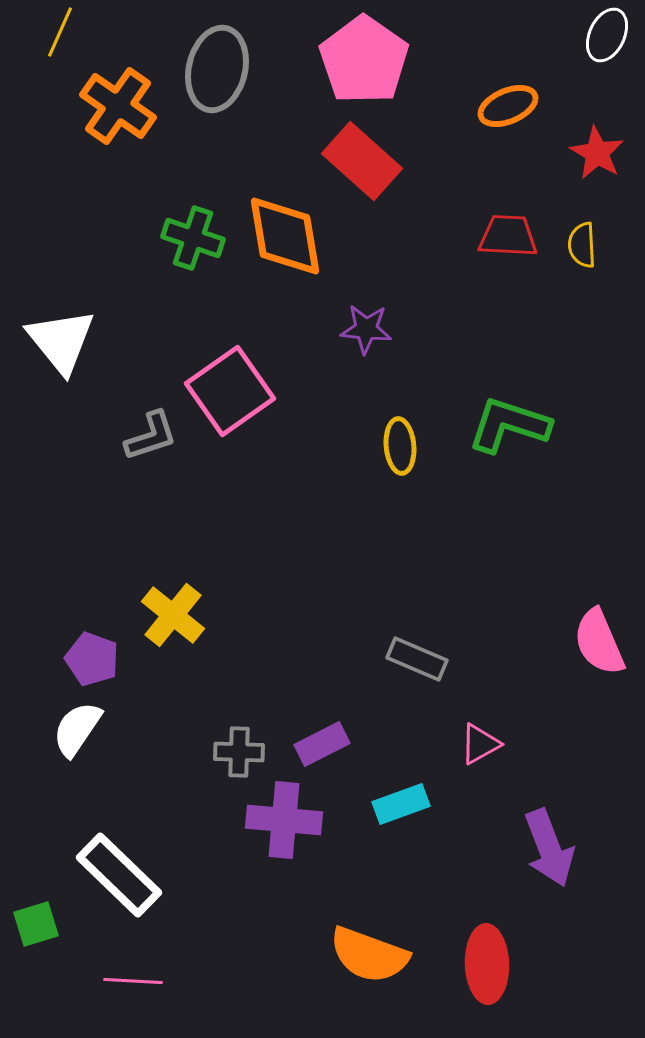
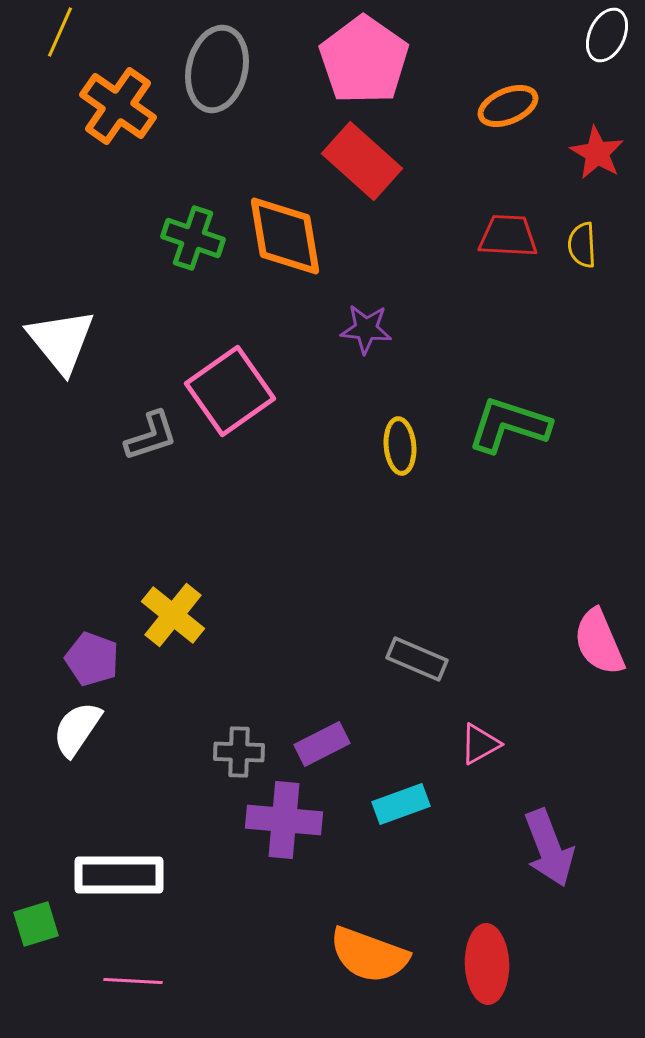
white rectangle: rotated 44 degrees counterclockwise
